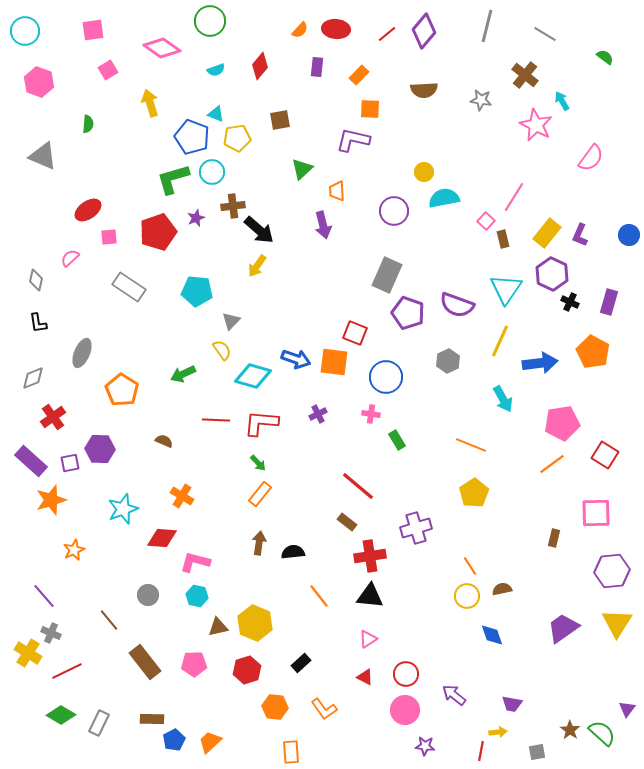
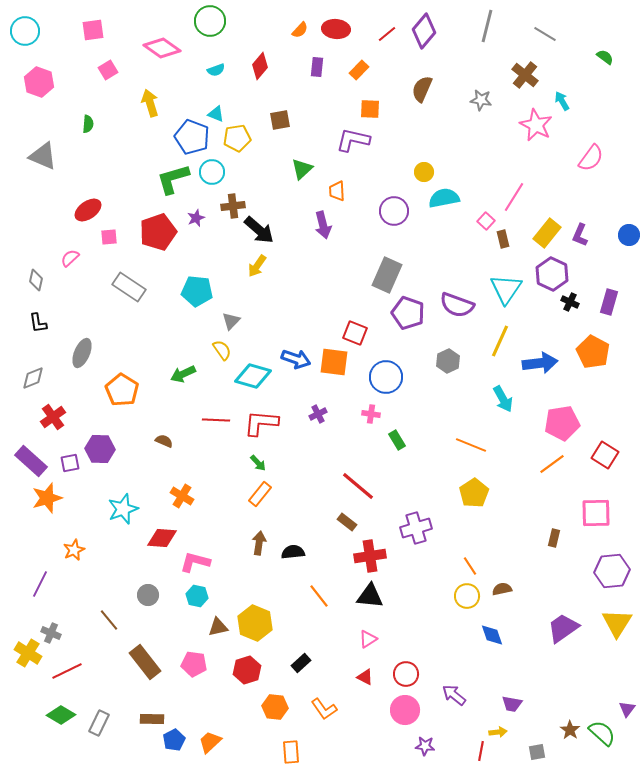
orange rectangle at (359, 75): moved 5 px up
brown semicircle at (424, 90): moved 2 px left, 1 px up; rotated 116 degrees clockwise
orange star at (51, 500): moved 4 px left, 2 px up
purple line at (44, 596): moved 4 px left, 12 px up; rotated 68 degrees clockwise
pink pentagon at (194, 664): rotated 10 degrees clockwise
